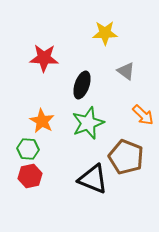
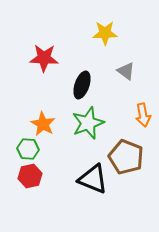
orange arrow: rotated 35 degrees clockwise
orange star: moved 1 px right, 3 px down
